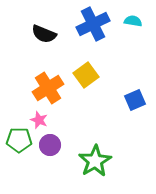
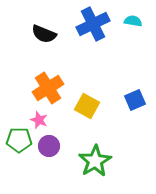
yellow square: moved 1 px right, 31 px down; rotated 25 degrees counterclockwise
purple circle: moved 1 px left, 1 px down
